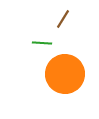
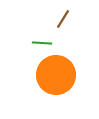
orange circle: moved 9 px left, 1 px down
